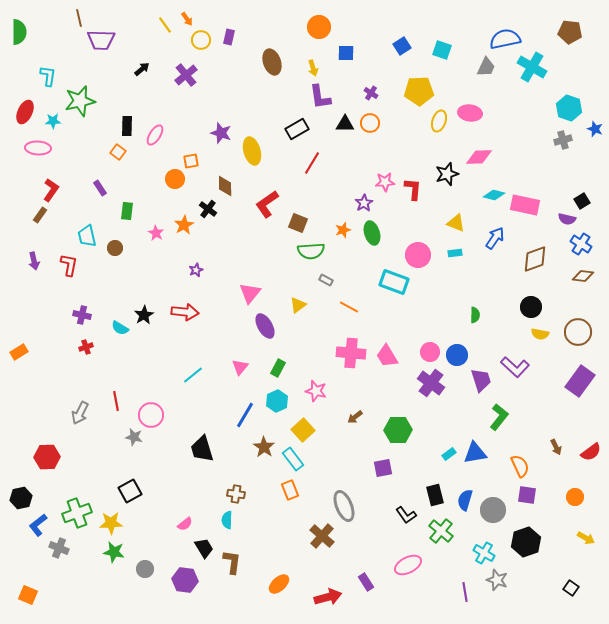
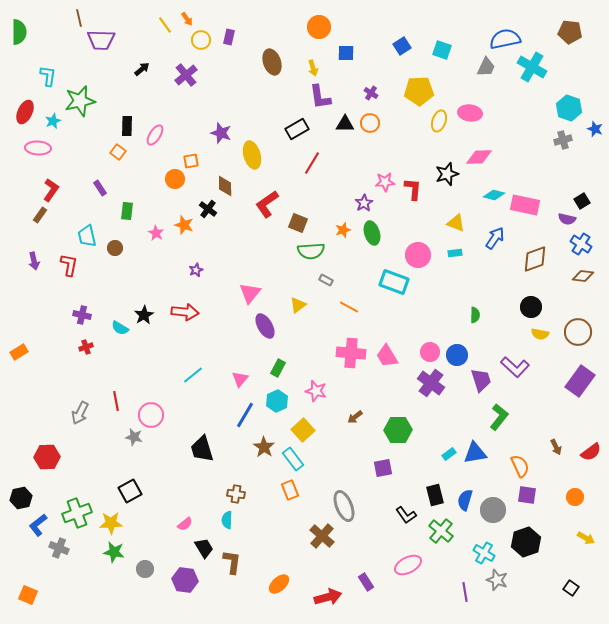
cyan star at (53, 121): rotated 21 degrees counterclockwise
yellow ellipse at (252, 151): moved 4 px down
orange star at (184, 225): rotated 24 degrees counterclockwise
pink triangle at (240, 367): moved 12 px down
